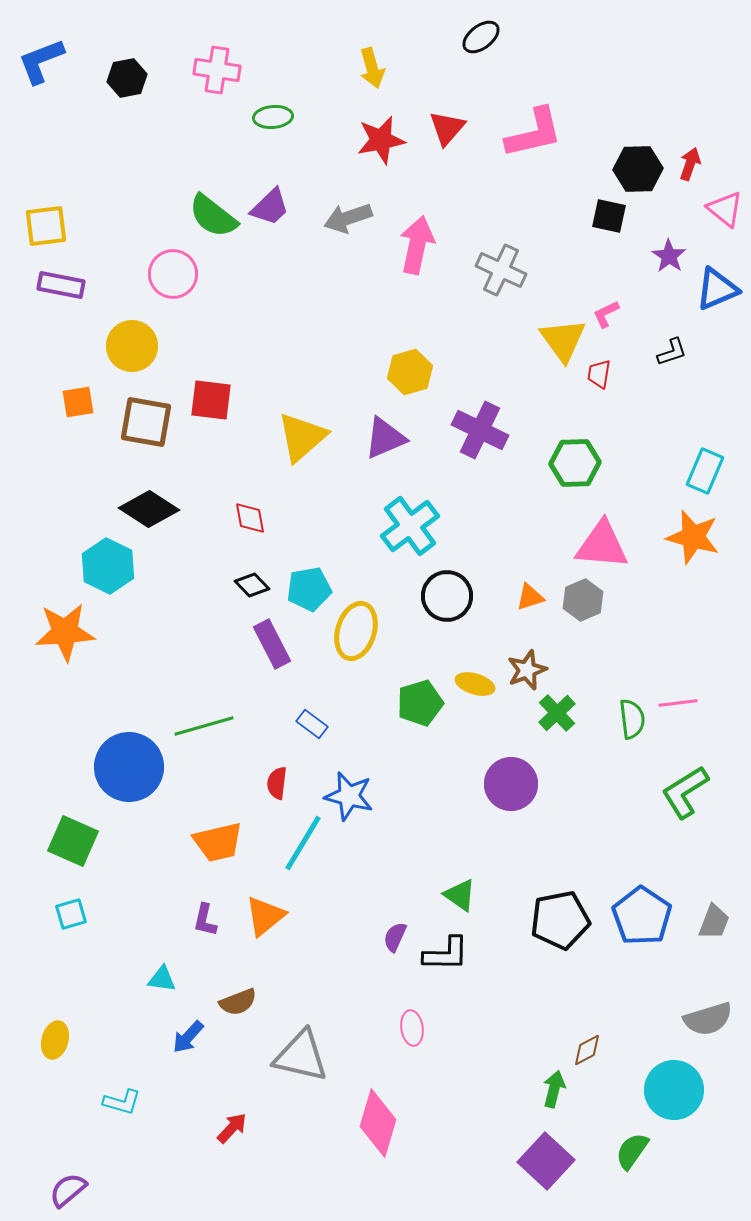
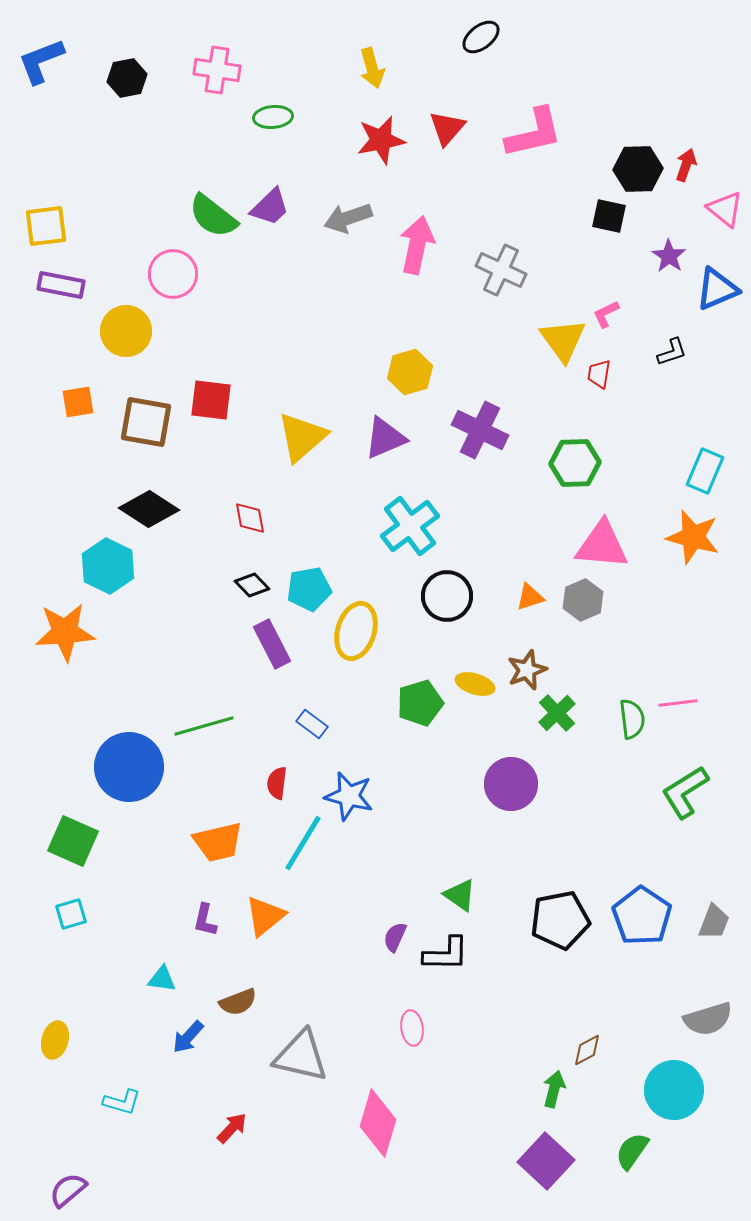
red arrow at (690, 164): moved 4 px left, 1 px down
yellow circle at (132, 346): moved 6 px left, 15 px up
